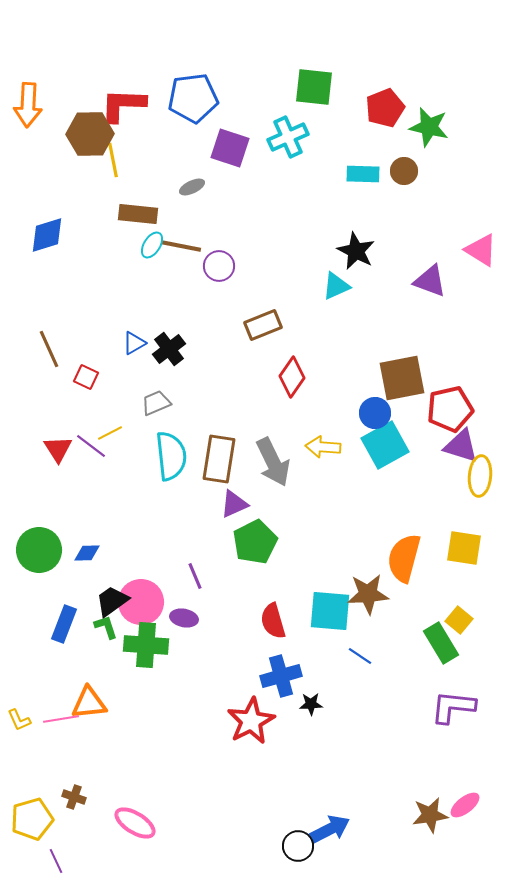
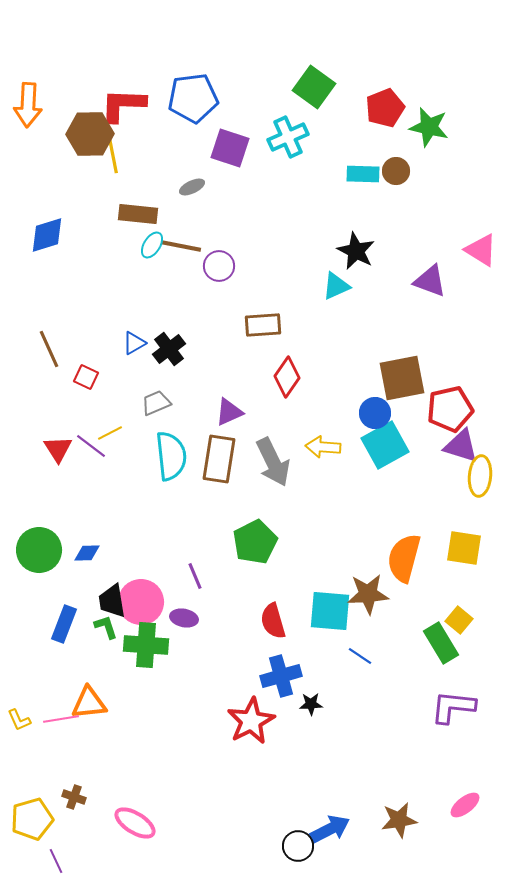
green square at (314, 87): rotated 30 degrees clockwise
yellow line at (113, 160): moved 4 px up
brown circle at (404, 171): moved 8 px left
brown rectangle at (263, 325): rotated 18 degrees clockwise
red diamond at (292, 377): moved 5 px left
purple triangle at (234, 504): moved 5 px left, 92 px up
black trapezoid at (112, 601): rotated 63 degrees counterclockwise
brown star at (430, 815): moved 31 px left, 5 px down
